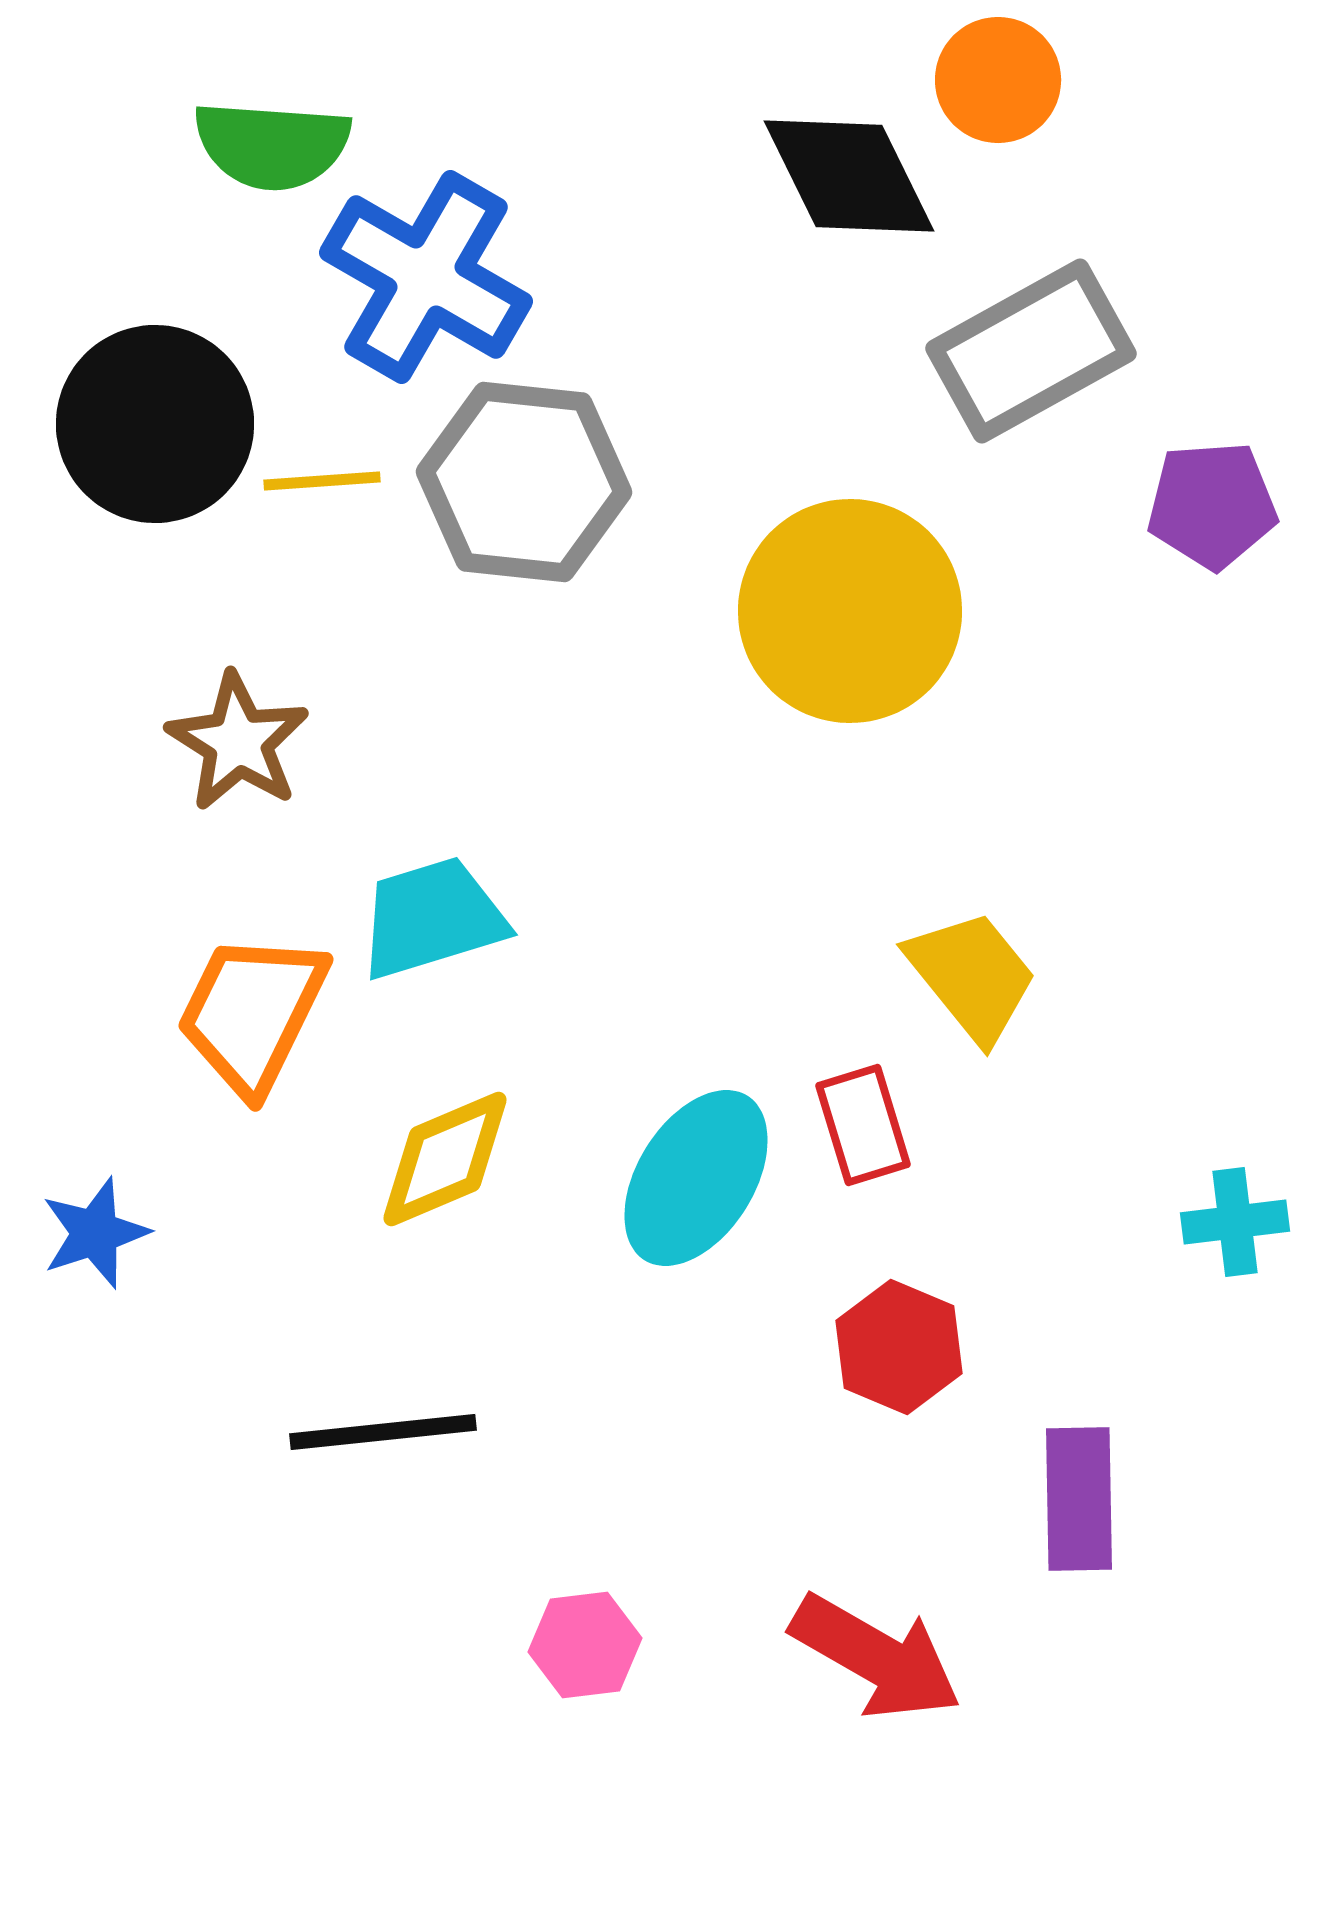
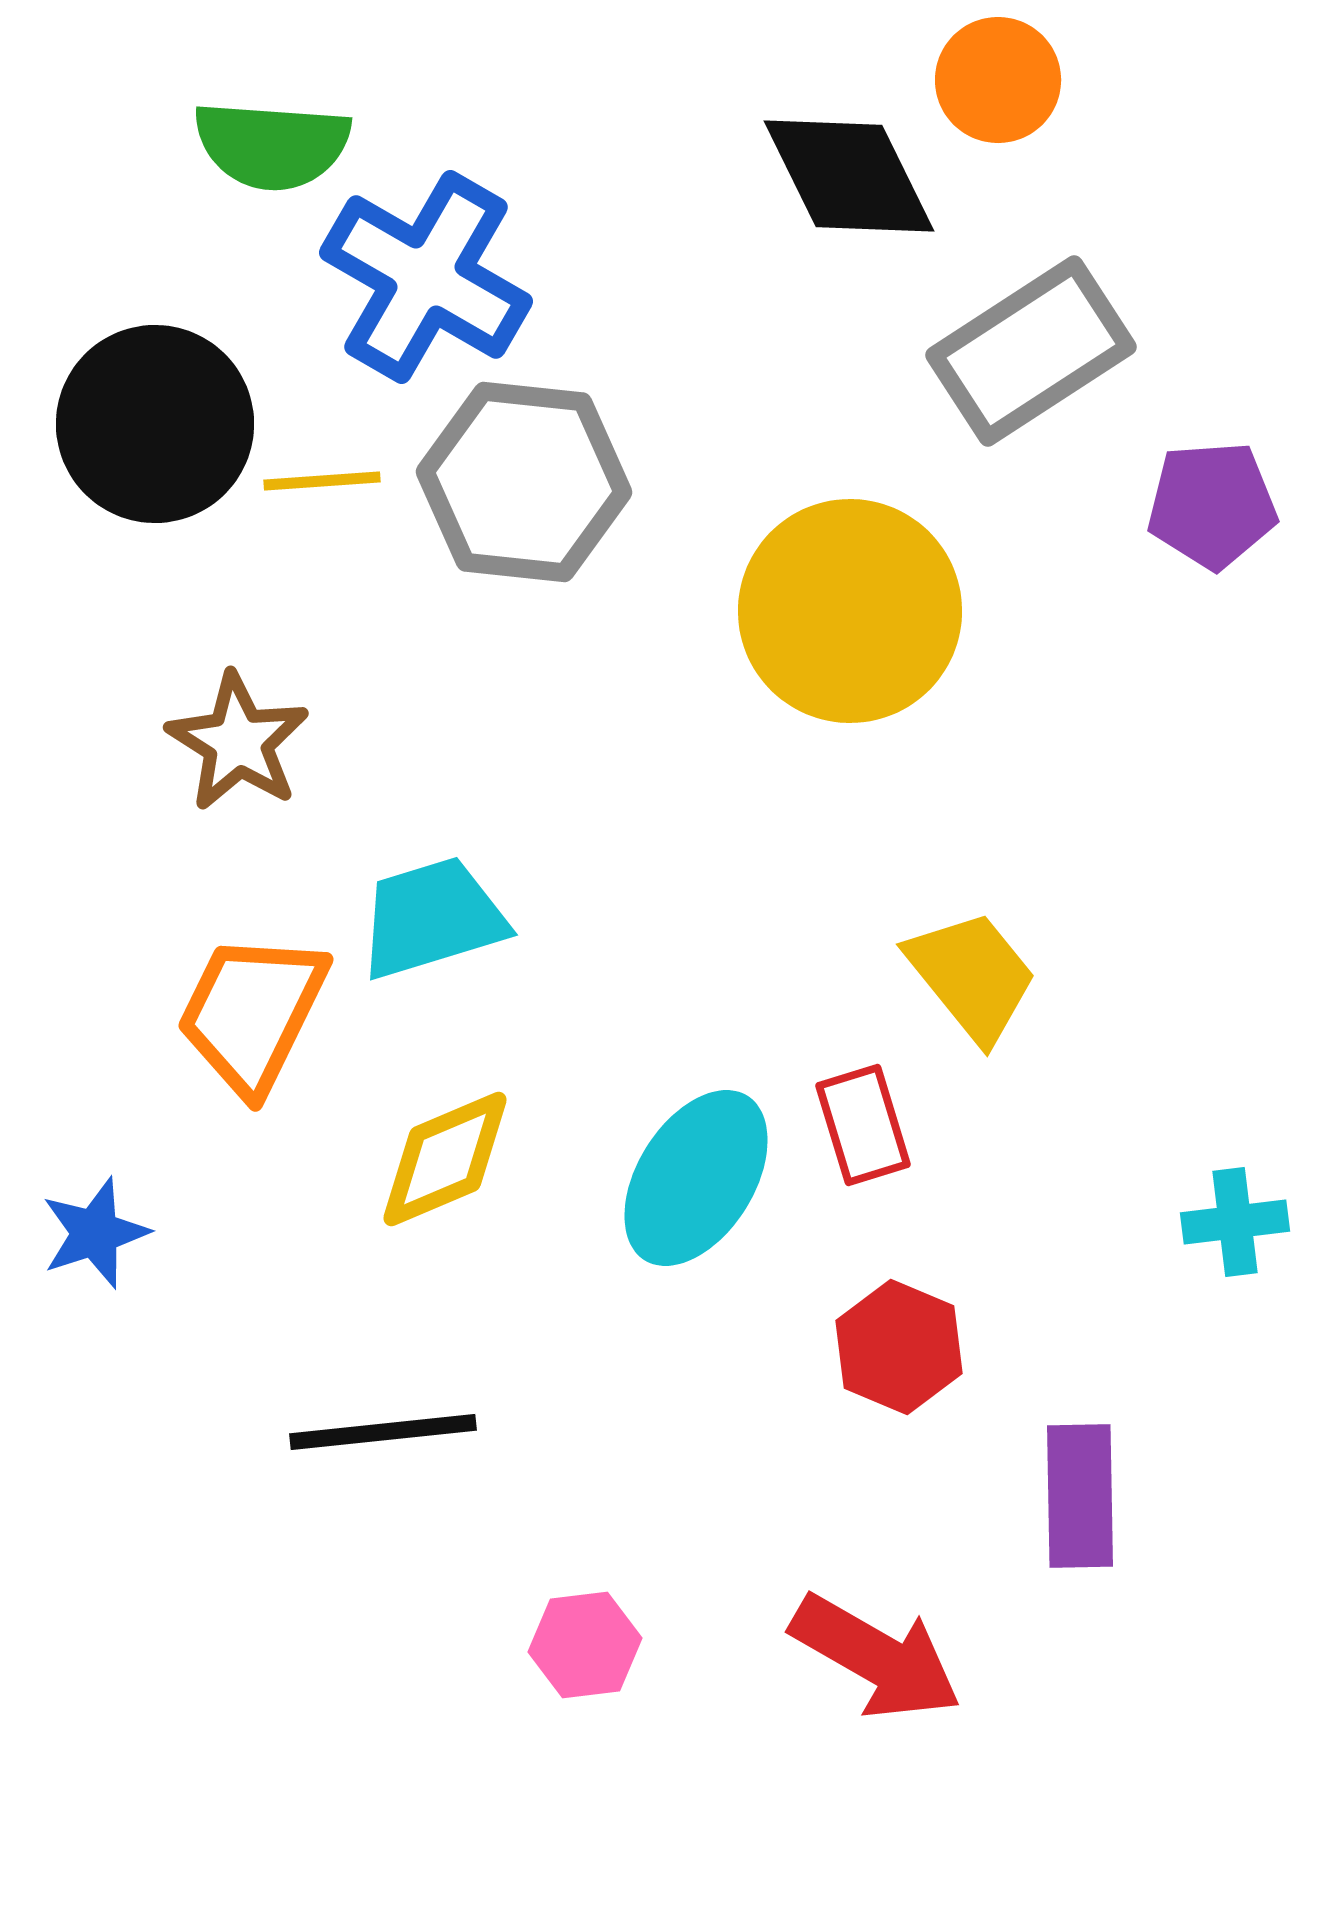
gray rectangle: rotated 4 degrees counterclockwise
purple rectangle: moved 1 px right, 3 px up
